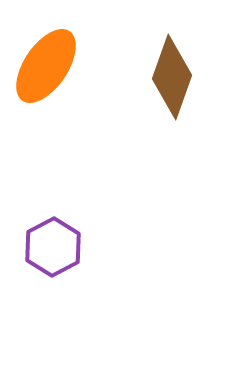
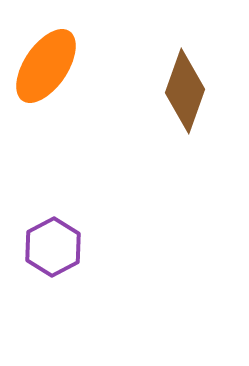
brown diamond: moved 13 px right, 14 px down
